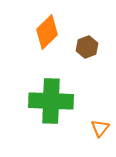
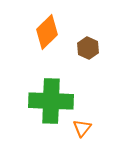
brown hexagon: moved 1 px right, 1 px down; rotated 15 degrees counterclockwise
orange triangle: moved 18 px left
